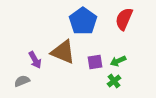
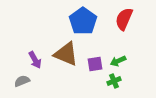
brown triangle: moved 3 px right, 2 px down
purple square: moved 2 px down
green cross: rotated 16 degrees clockwise
